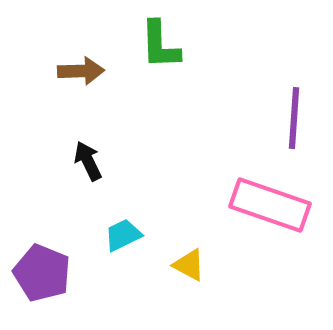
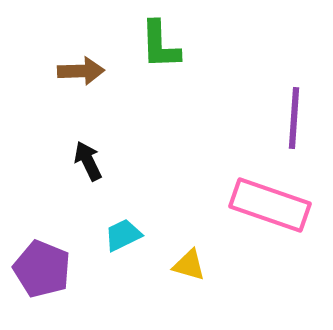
yellow triangle: rotated 12 degrees counterclockwise
purple pentagon: moved 4 px up
